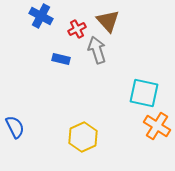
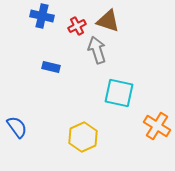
blue cross: moved 1 px right; rotated 15 degrees counterclockwise
brown triangle: rotated 30 degrees counterclockwise
red cross: moved 3 px up
blue rectangle: moved 10 px left, 8 px down
cyan square: moved 25 px left
blue semicircle: moved 2 px right; rotated 10 degrees counterclockwise
